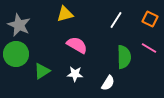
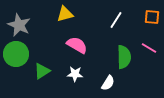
orange square: moved 2 px right, 2 px up; rotated 21 degrees counterclockwise
